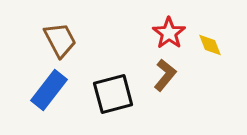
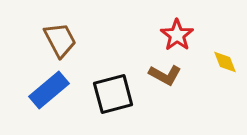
red star: moved 8 px right, 2 px down
yellow diamond: moved 15 px right, 17 px down
brown L-shape: rotated 80 degrees clockwise
blue rectangle: rotated 12 degrees clockwise
